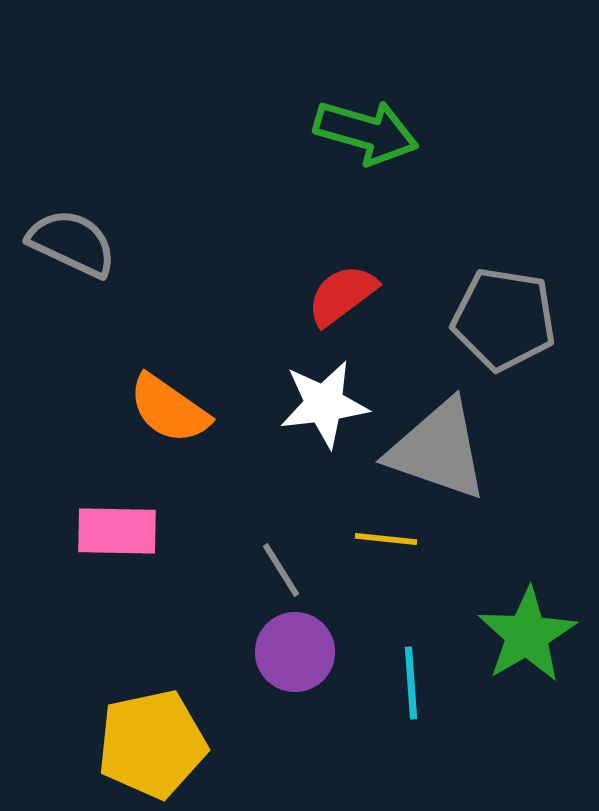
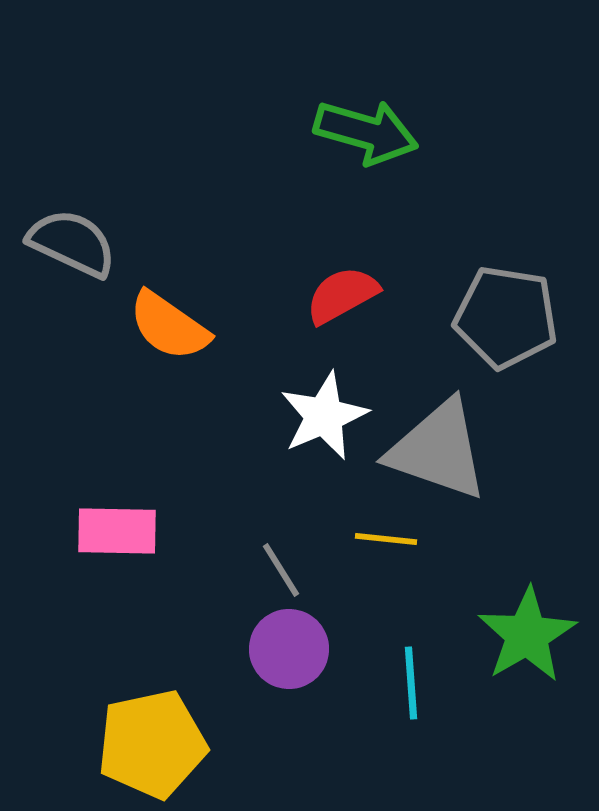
red semicircle: rotated 8 degrees clockwise
gray pentagon: moved 2 px right, 2 px up
white star: moved 12 px down; rotated 16 degrees counterclockwise
orange semicircle: moved 83 px up
purple circle: moved 6 px left, 3 px up
